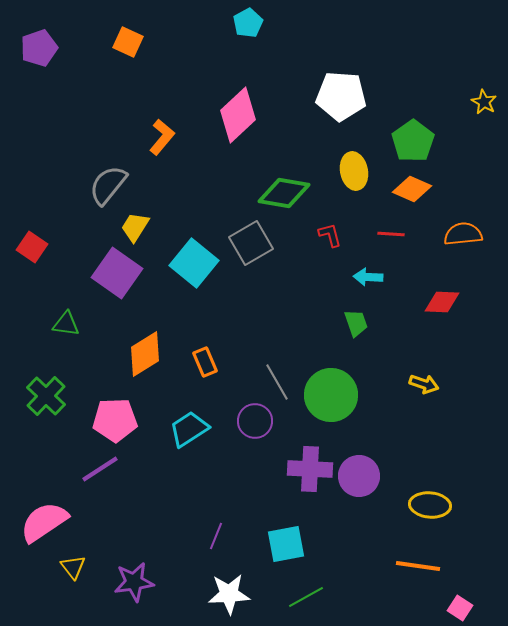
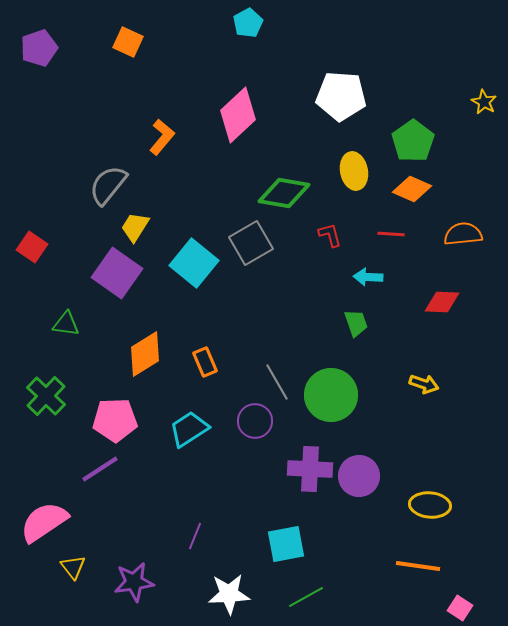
purple line at (216, 536): moved 21 px left
